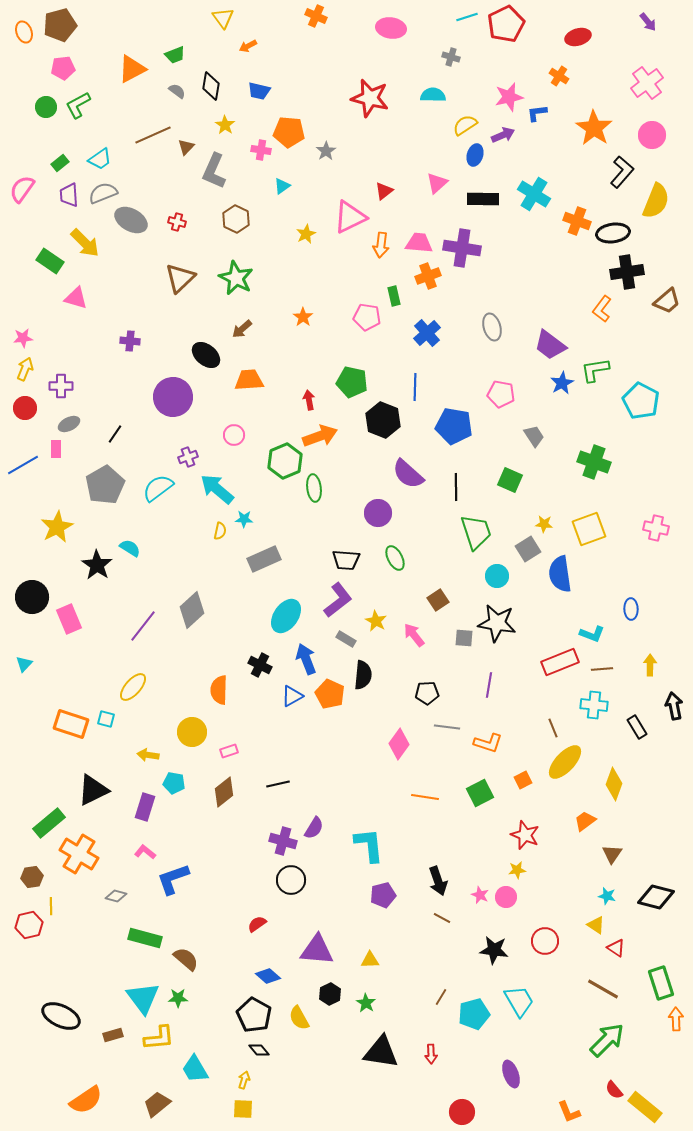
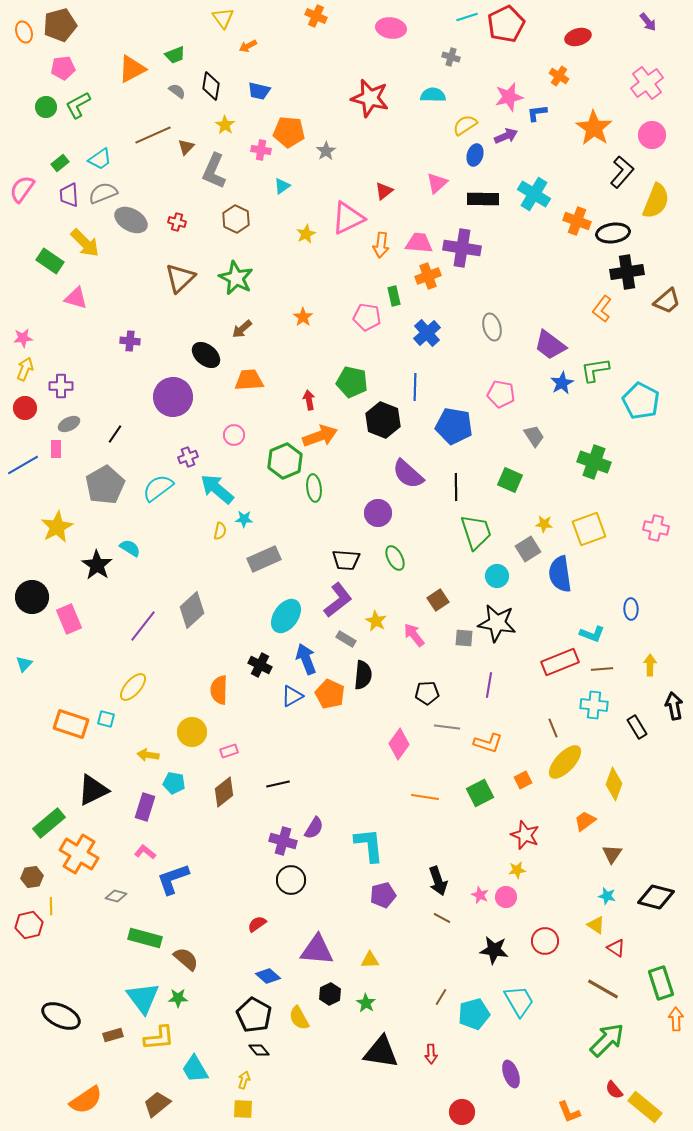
purple arrow at (503, 135): moved 3 px right, 1 px down
pink triangle at (350, 217): moved 2 px left, 1 px down
